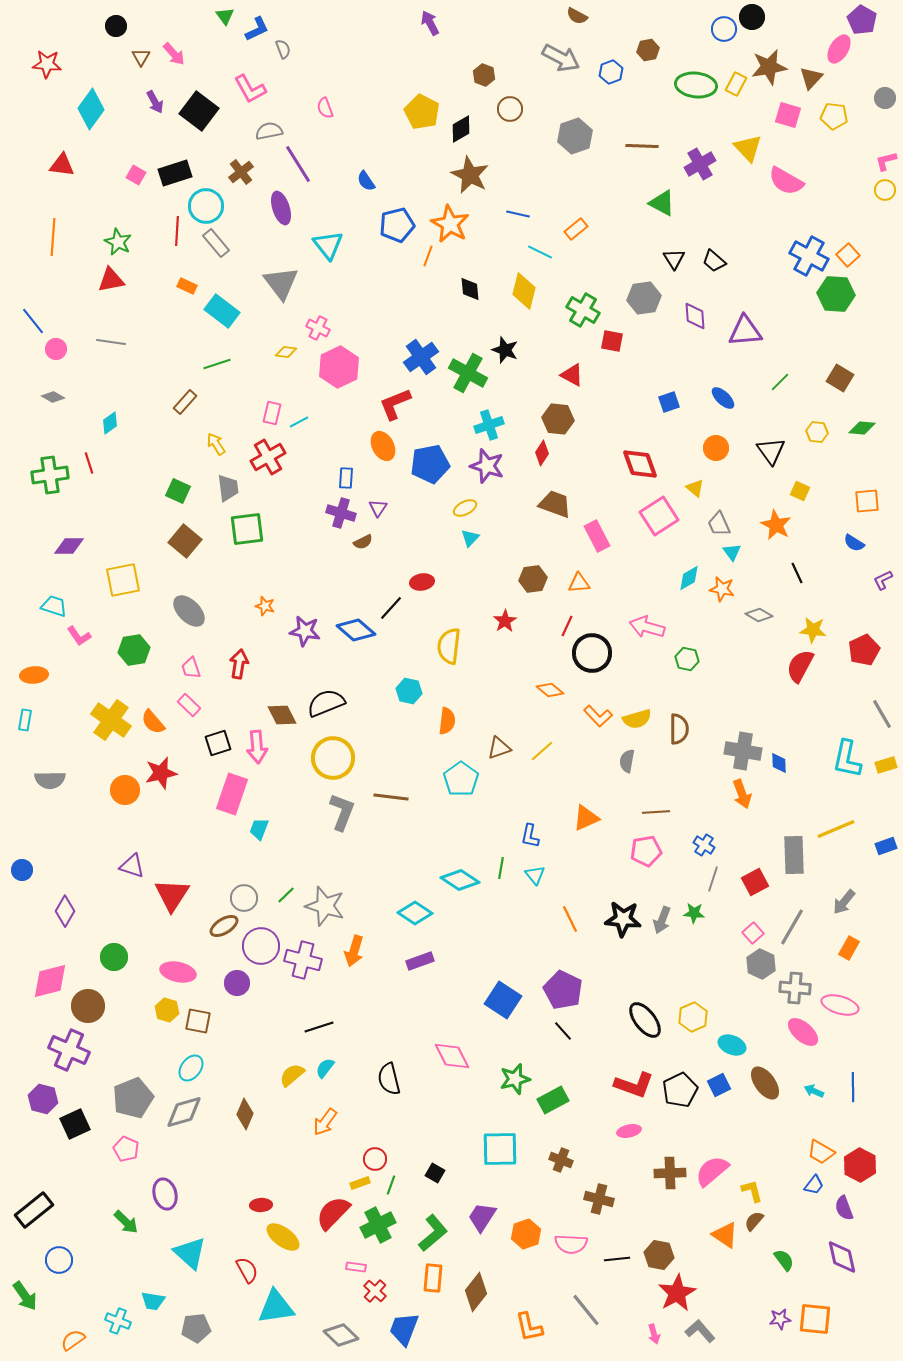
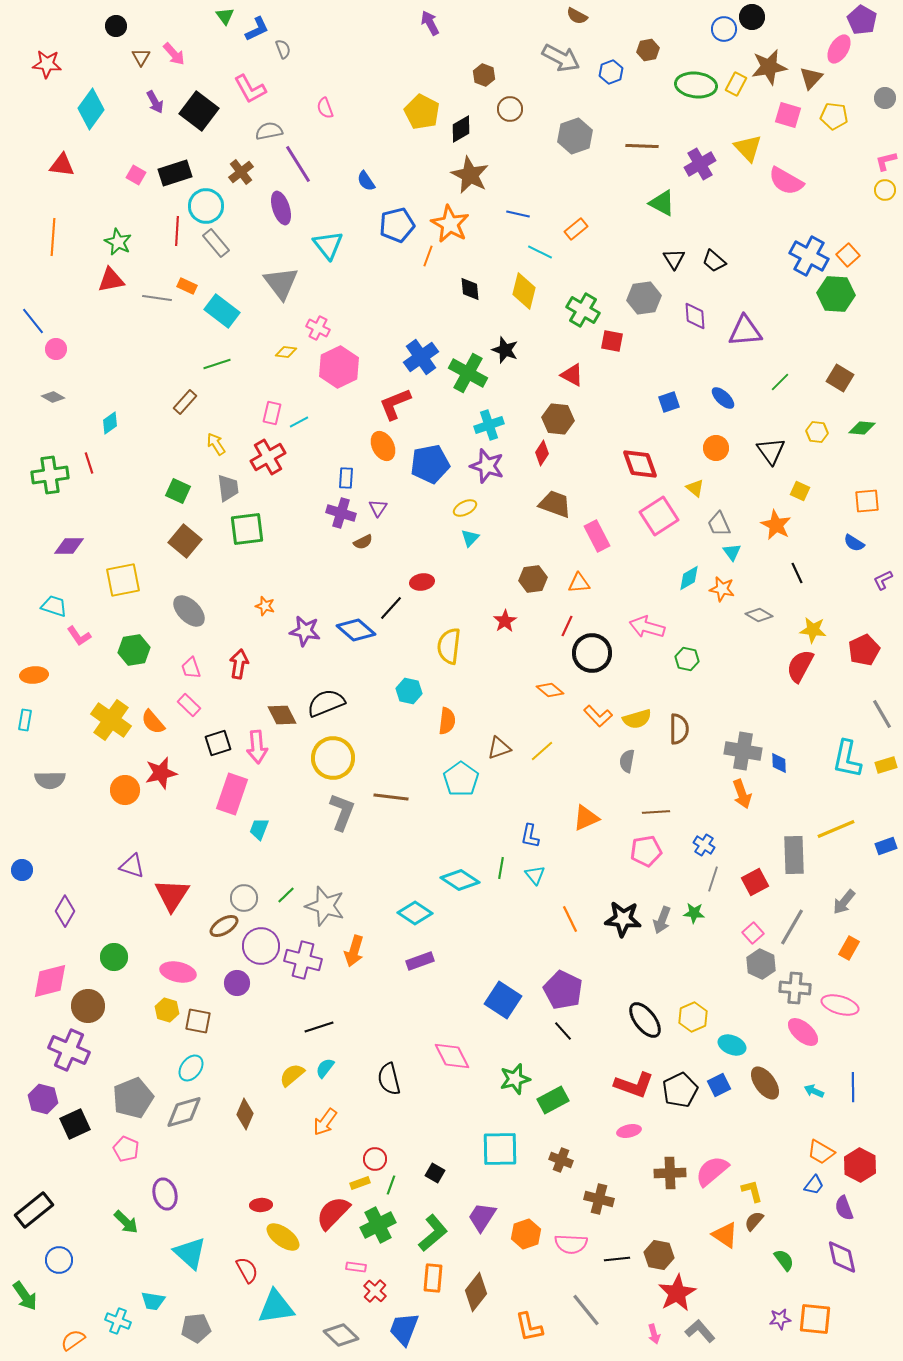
gray line at (111, 342): moved 46 px right, 44 px up
